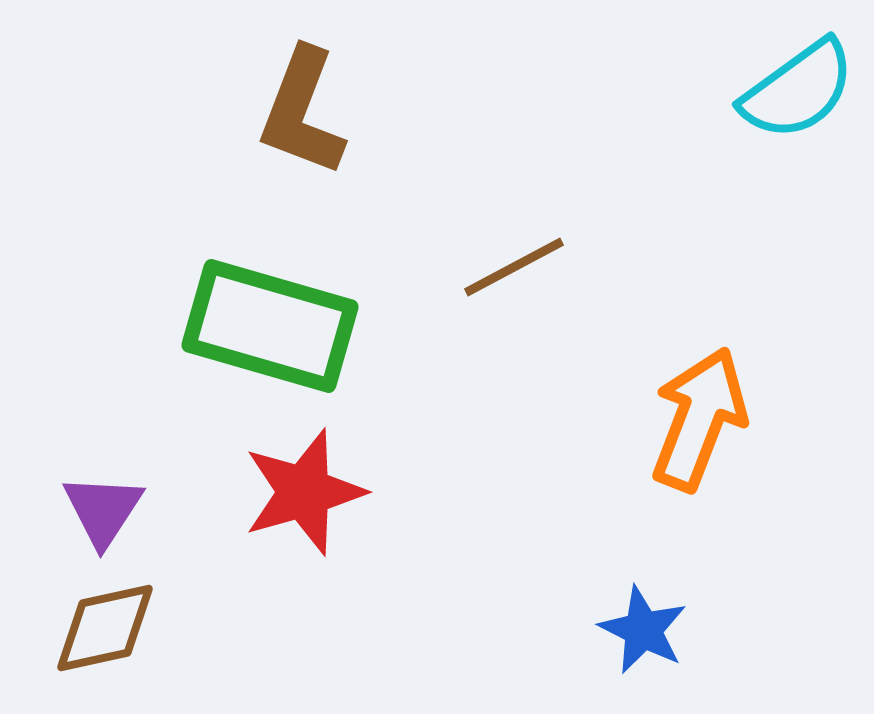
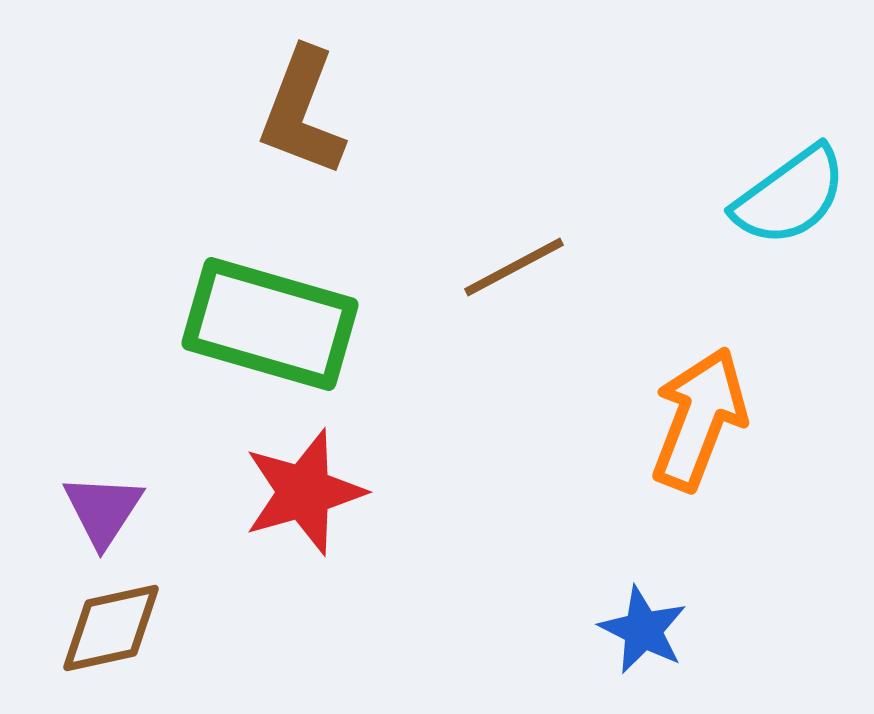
cyan semicircle: moved 8 px left, 106 px down
green rectangle: moved 2 px up
brown diamond: moved 6 px right
